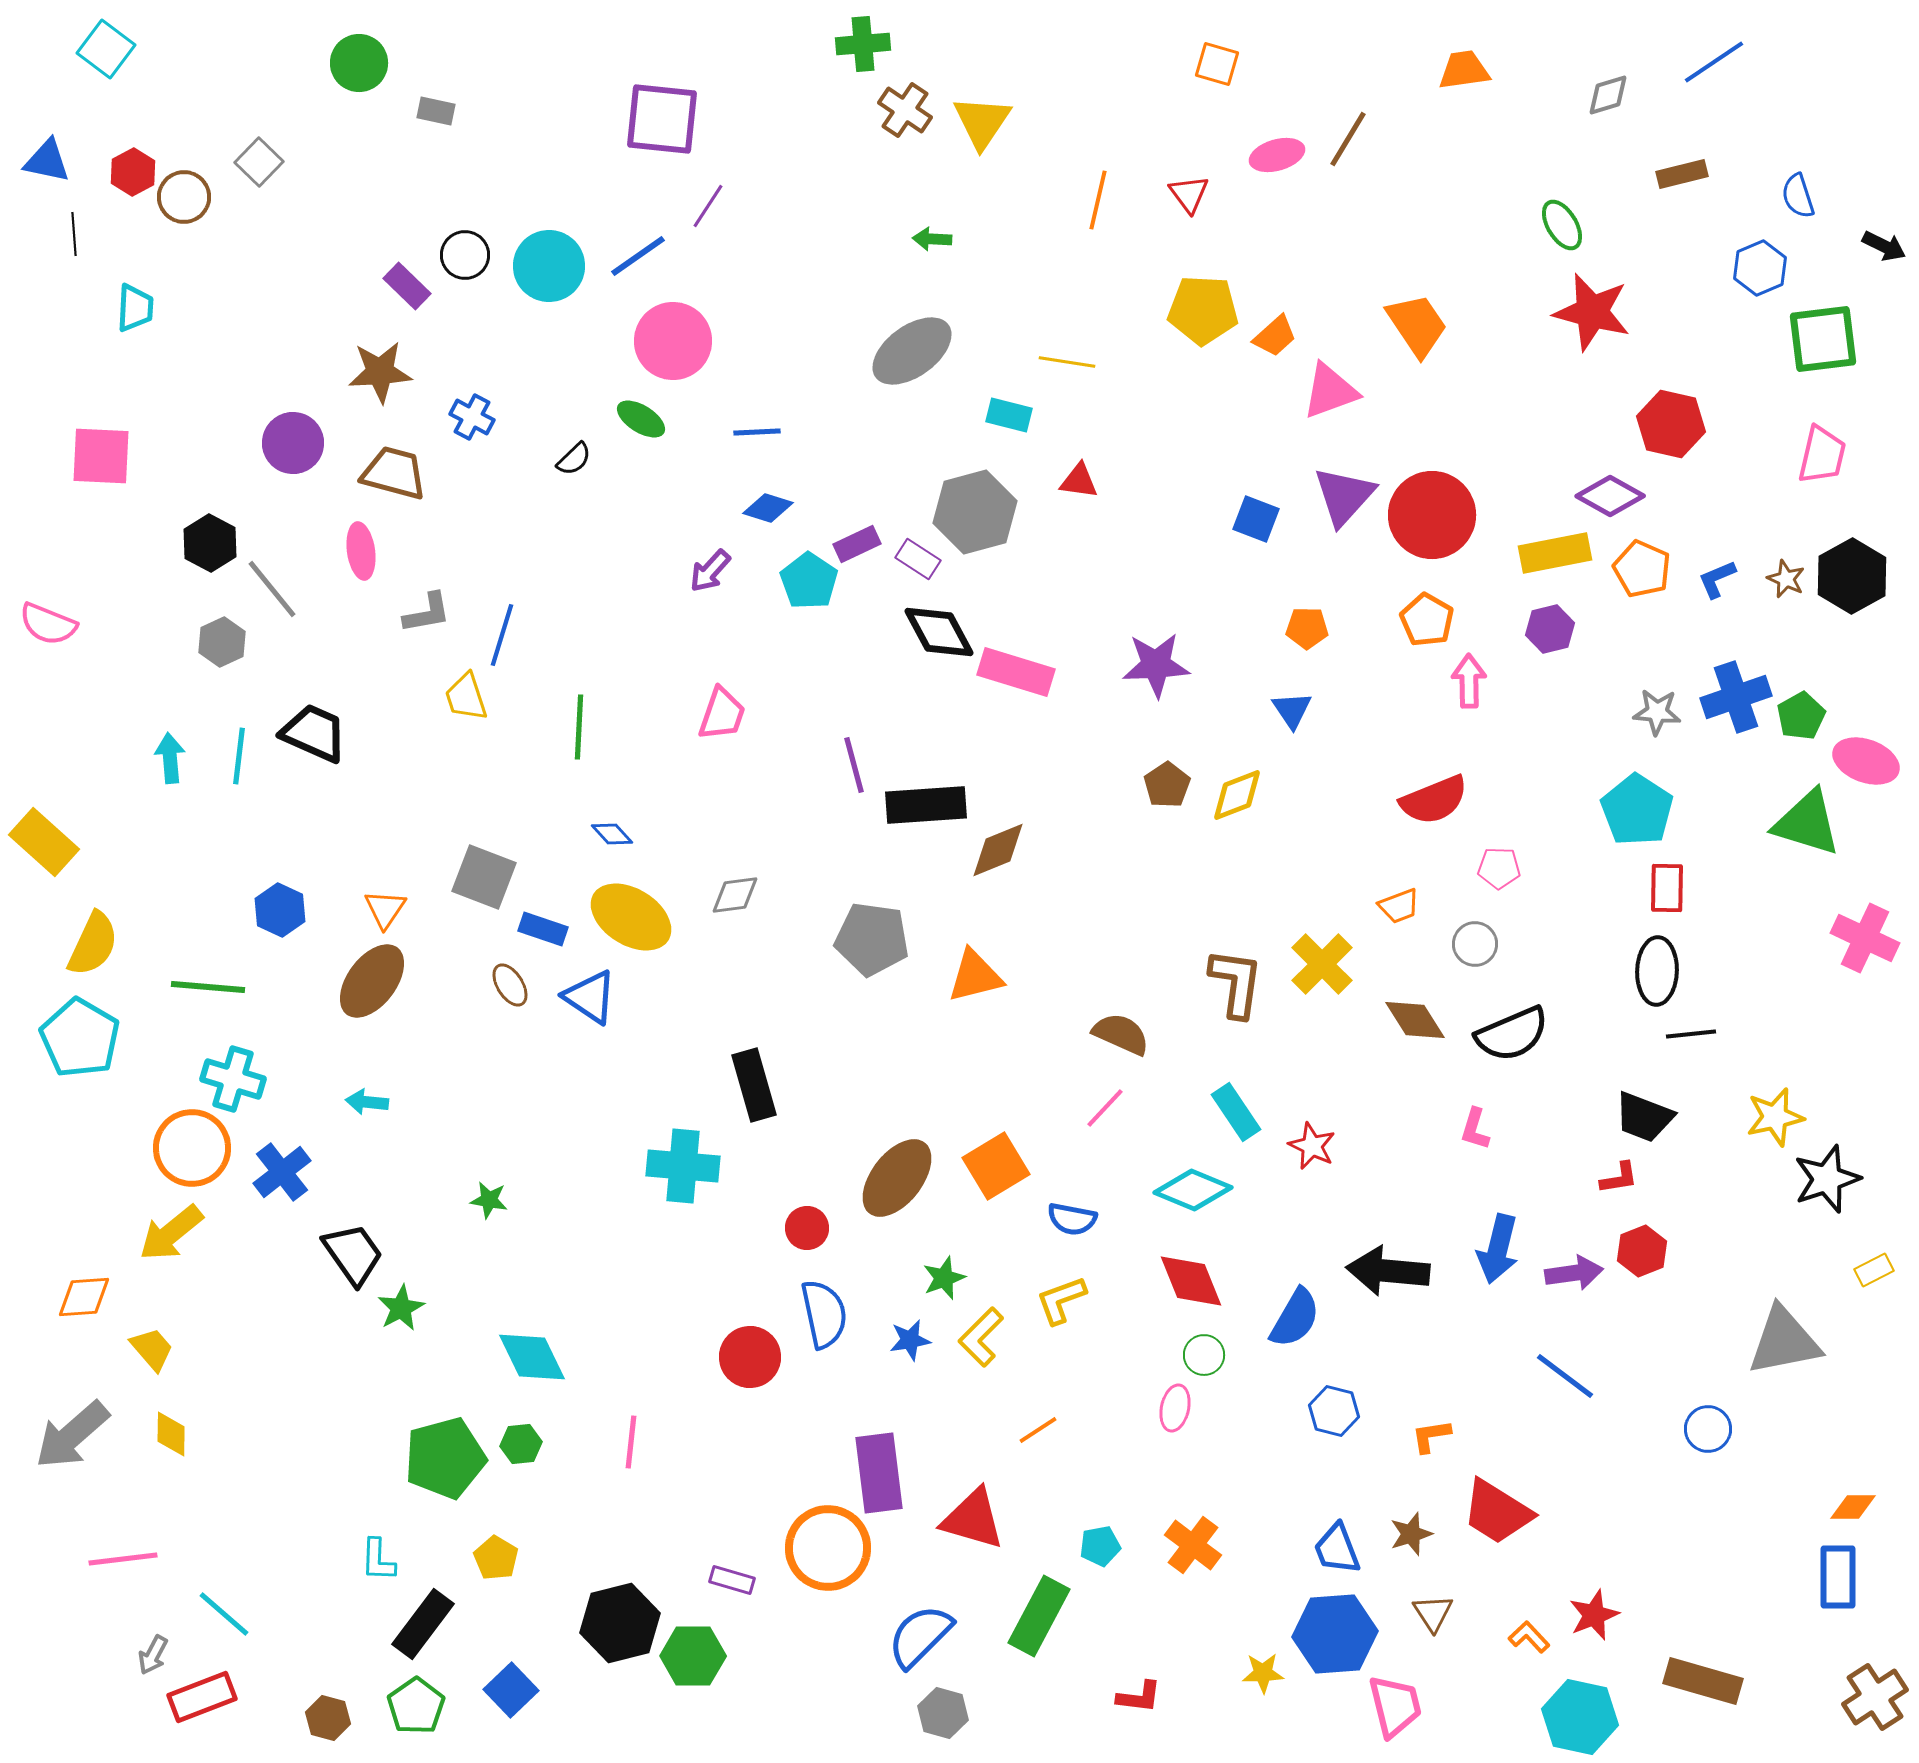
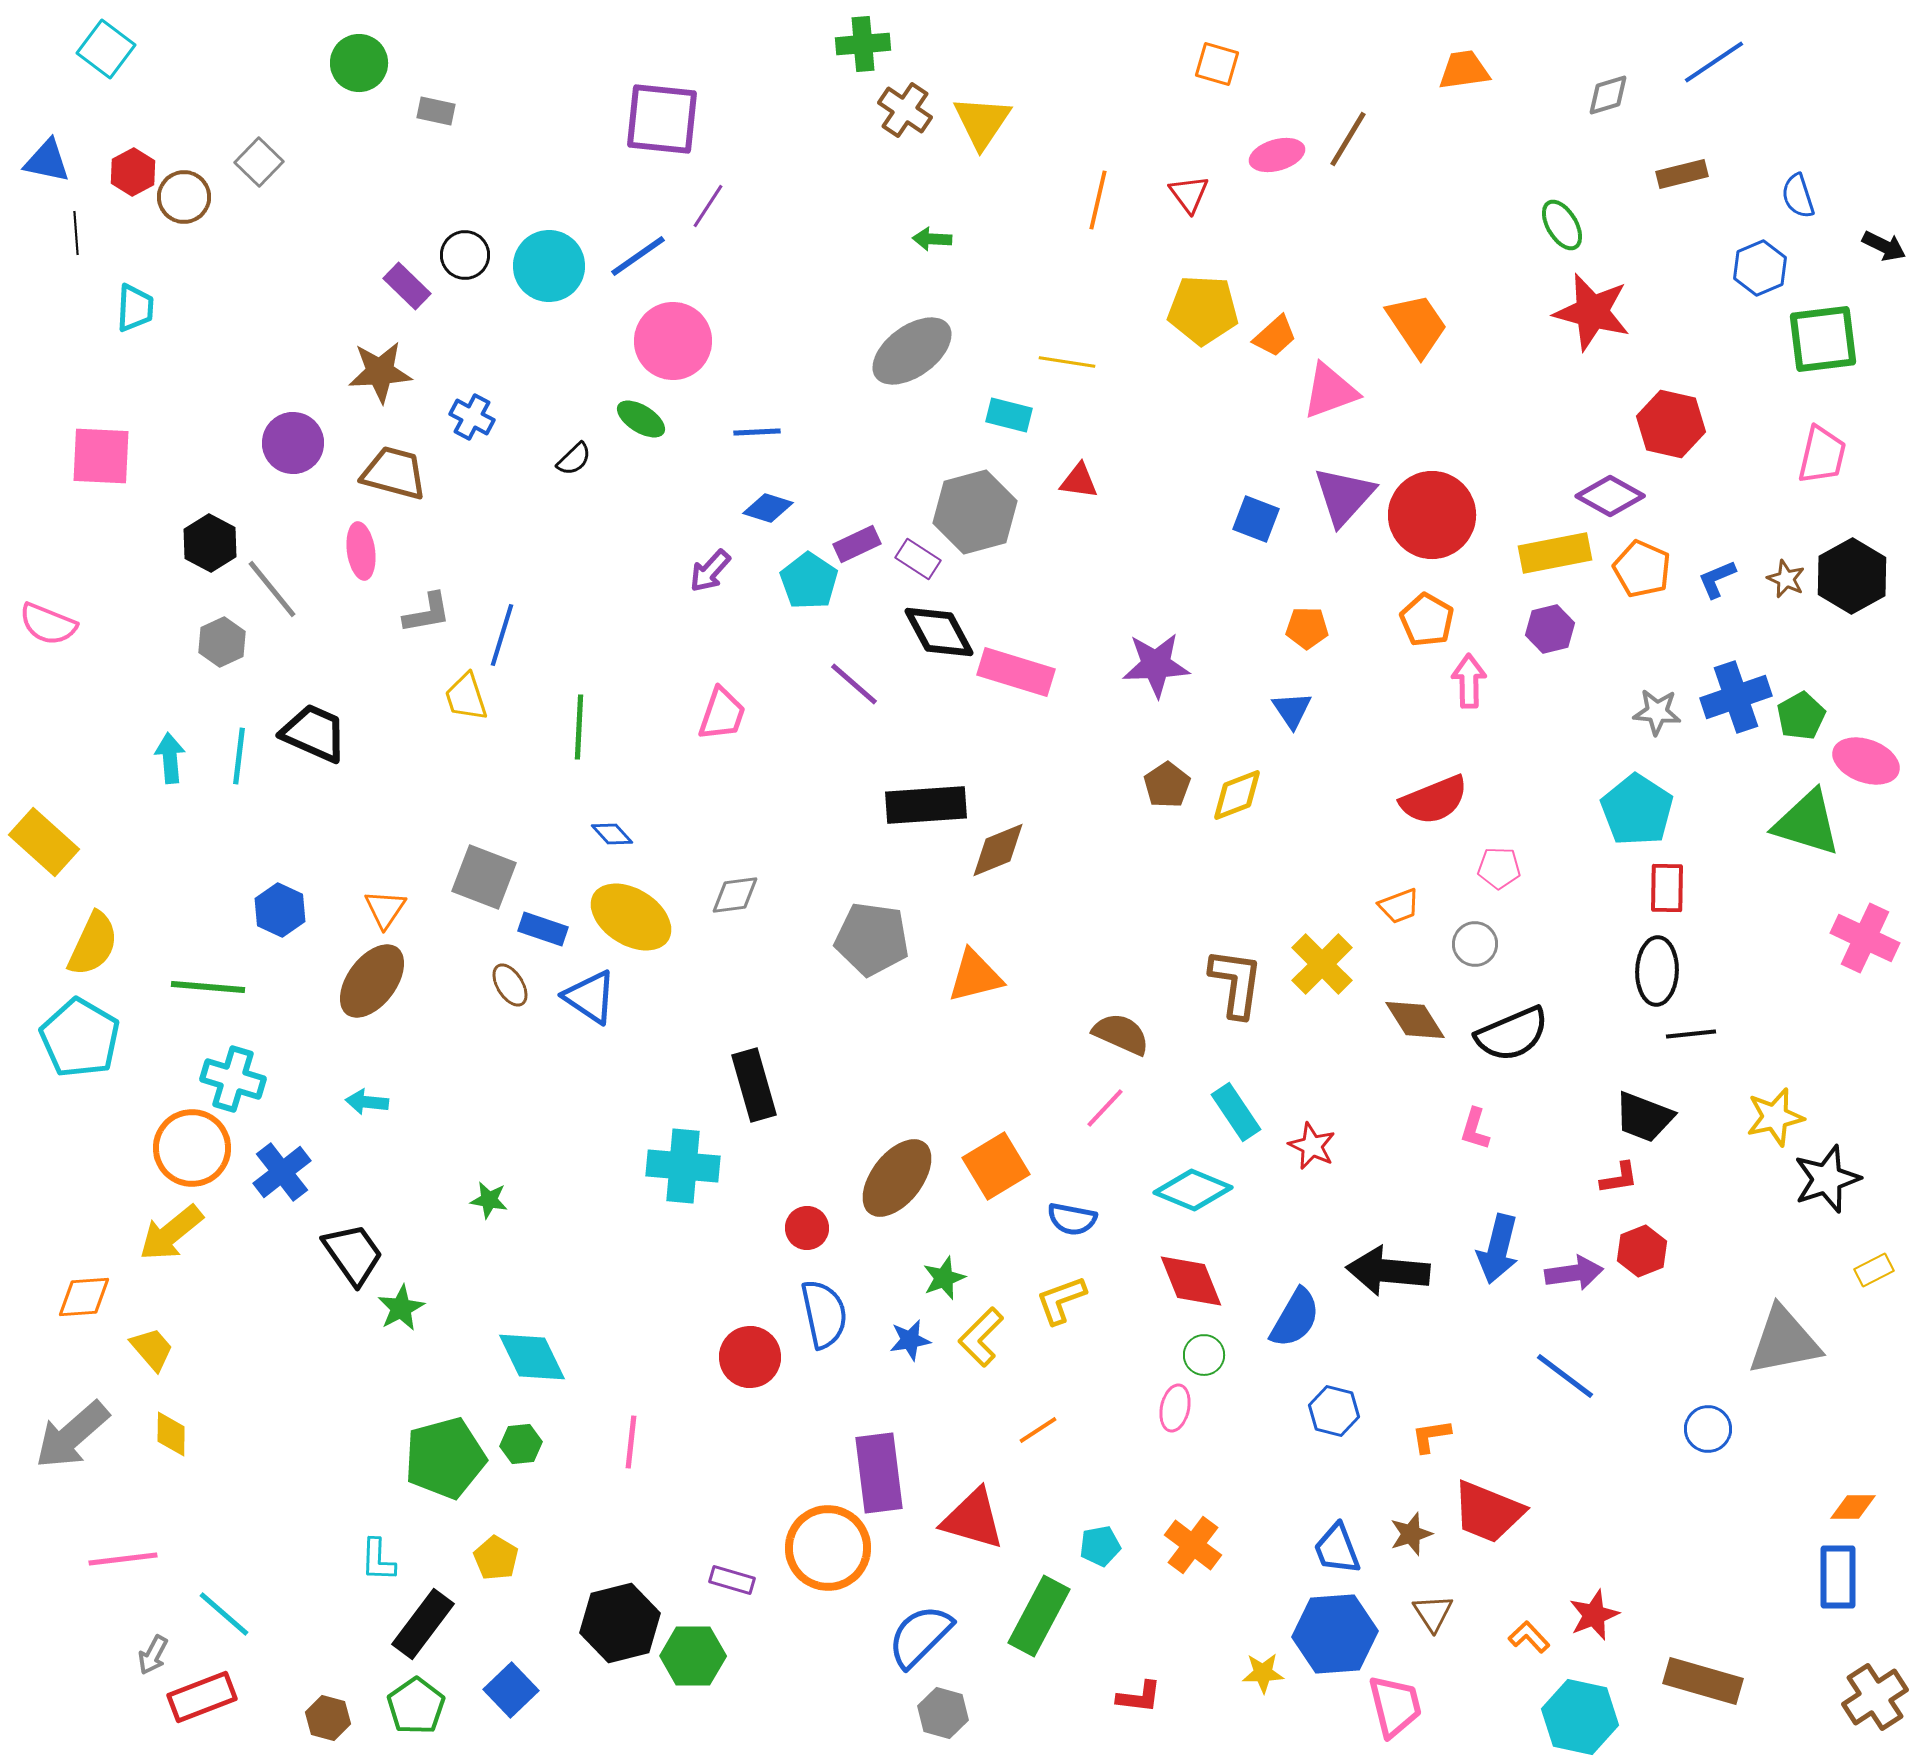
black line at (74, 234): moved 2 px right, 1 px up
purple line at (854, 765): moved 81 px up; rotated 34 degrees counterclockwise
red trapezoid at (1497, 1512): moved 9 px left; rotated 10 degrees counterclockwise
